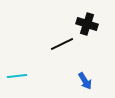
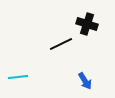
black line: moved 1 px left
cyan line: moved 1 px right, 1 px down
